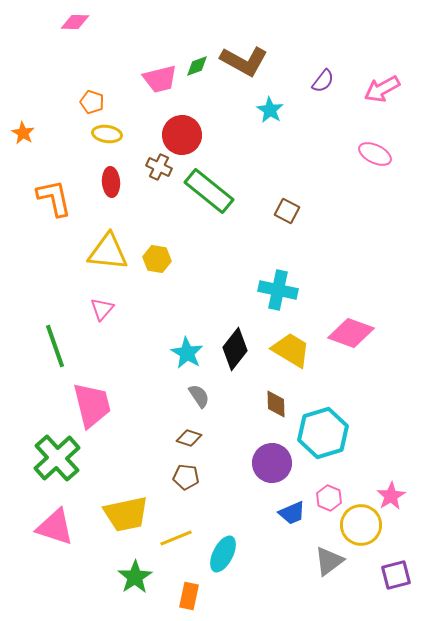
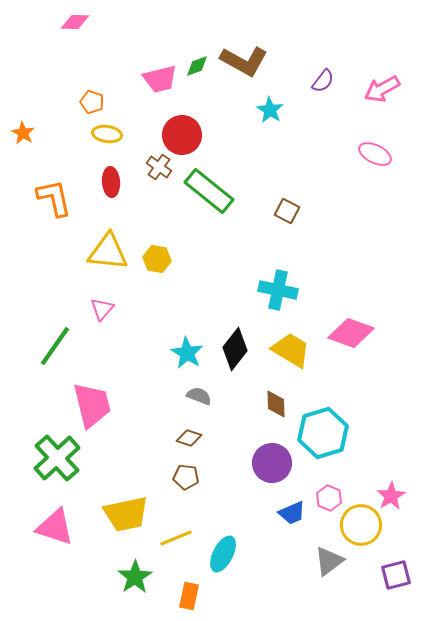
brown cross at (159, 167): rotated 10 degrees clockwise
green line at (55, 346): rotated 54 degrees clockwise
gray semicircle at (199, 396): rotated 35 degrees counterclockwise
